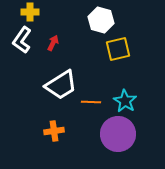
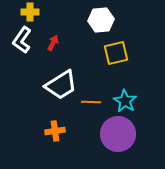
white hexagon: rotated 20 degrees counterclockwise
yellow square: moved 2 px left, 4 px down
orange cross: moved 1 px right
